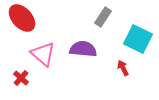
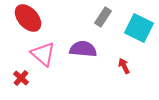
red ellipse: moved 6 px right
cyan square: moved 1 px right, 11 px up
red arrow: moved 1 px right, 2 px up
